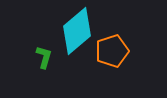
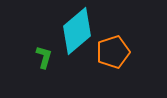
orange pentagon: moved 1 px right, 1 px down
